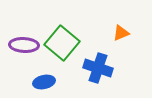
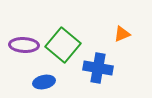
orange triangle: moved 1 px right, 1 px down
green square: moved 1 px right, 2 px down
blue cross: rotated 8 degrees counterclockwise
